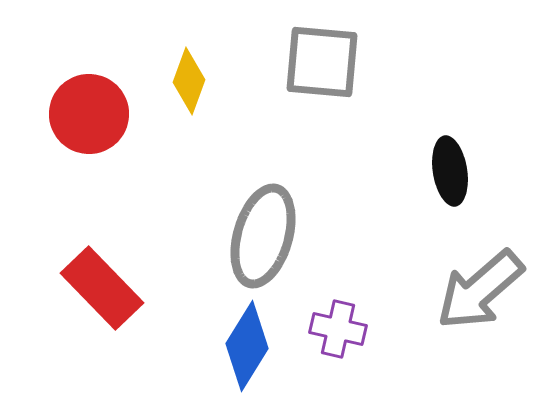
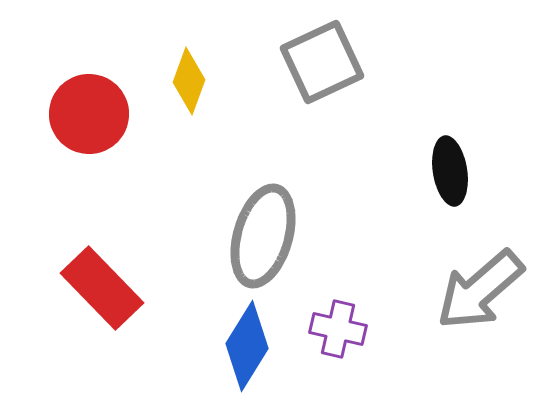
gray square: rotated 30 degrees counterclockwise
